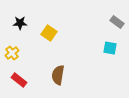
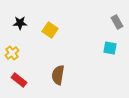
gray rectangle: rotated 24 degrees clockwise
yellow square: moved 1 px right, 3 px up
